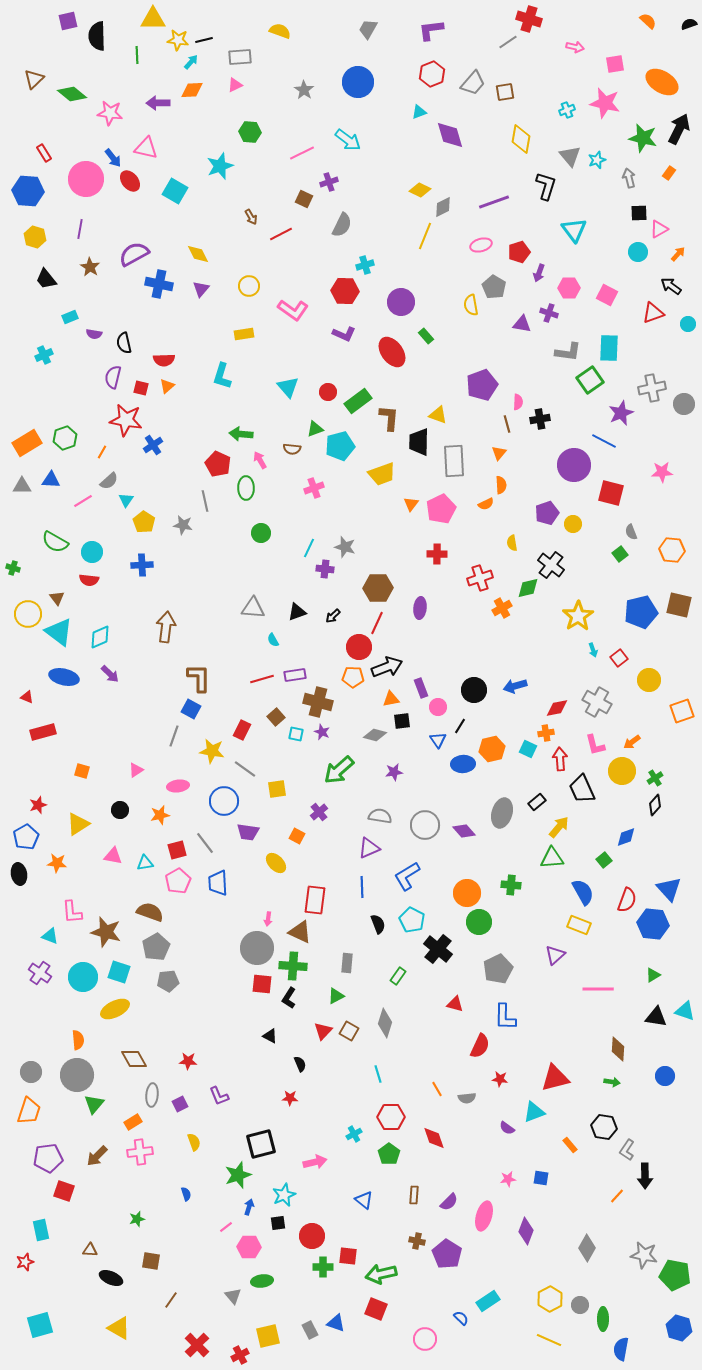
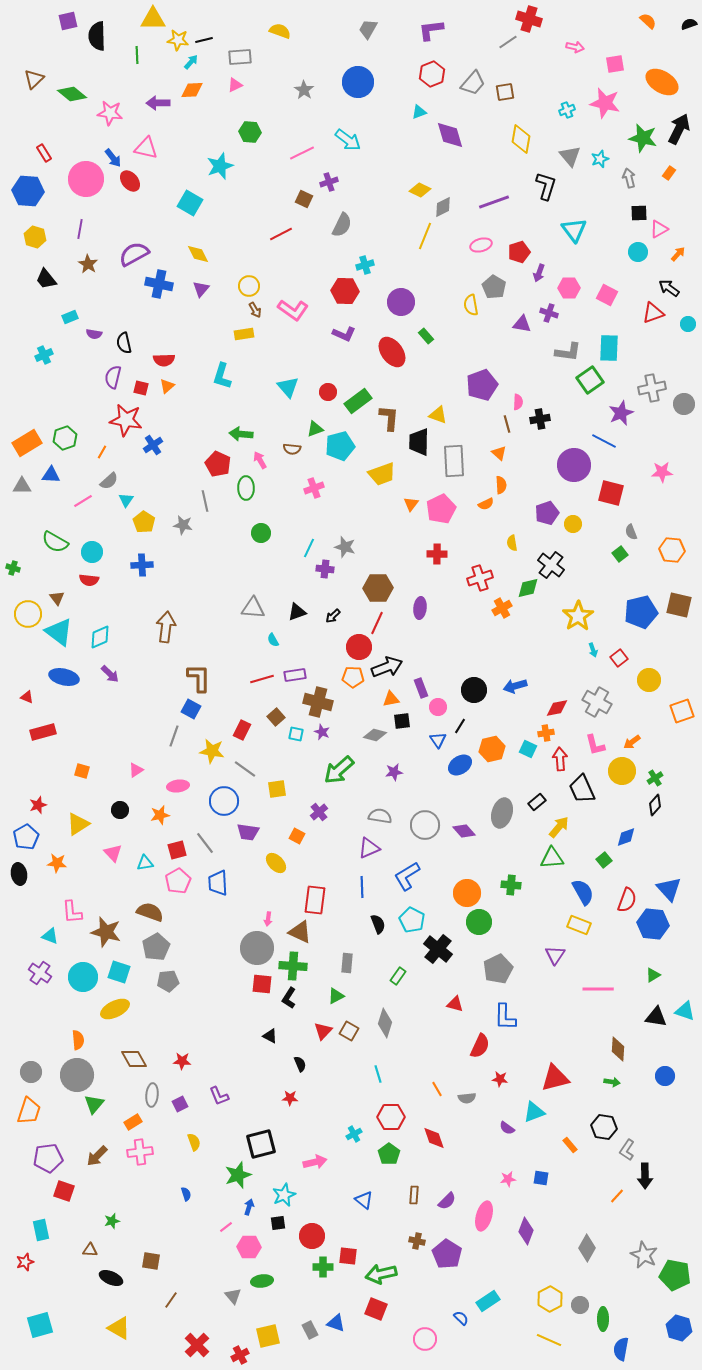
cyan star at (597, 160): moved 3 px right, 1 px up
cyan square at (175, 191): moved 15 px right, 12 px down
brown arrow at (251, 217): moved 4 px right, 93 px down
brown star at (90, 267): moved 2 px left, 3 px up
black arrow at (671, 286): moved 2 px left, 2 px down
orange triangle at (499, 453): rotated 28 degrees counterclockwise
blue triangle at (51, 480): moved 5 px up
blue ellipse at (463, 764): moved 3 px left, 1 px down; rotated 30 degrees counterclockwise
pink triangle at (113, 856): moved 3 px up; rotated 36 degrees clockwise
purple triangle at (555, 955): rotated 15 degrees counterclockwise
red star at (188, 1061): moved 6 px left
purple semicircle at (449, 1202): moved 2 px left, 1 px up
green star at (137, 1219): moved 25 px left, 2 px down
gray star at (644, 1255): rotated 16 degrees clockwise
